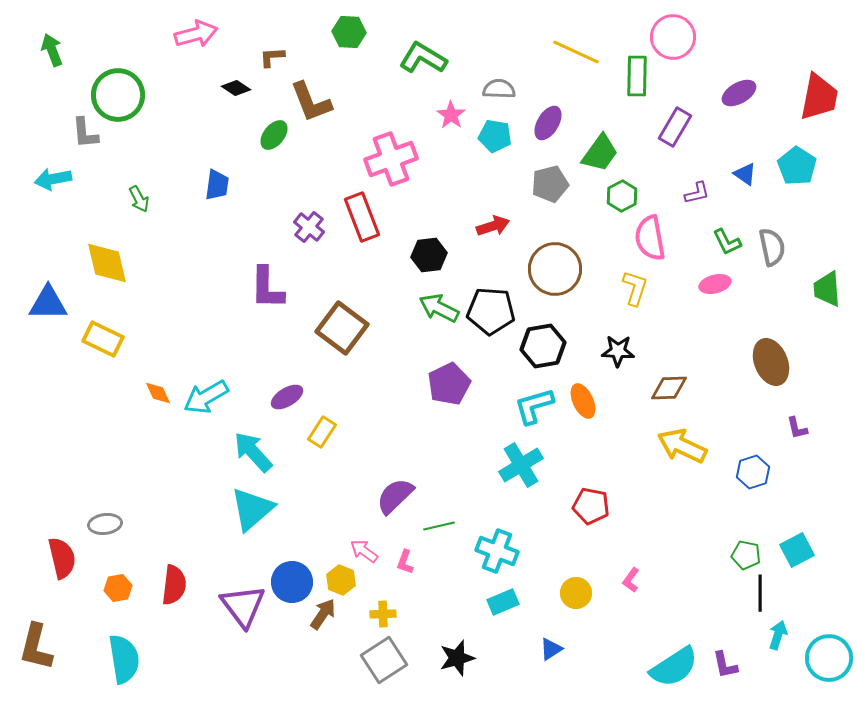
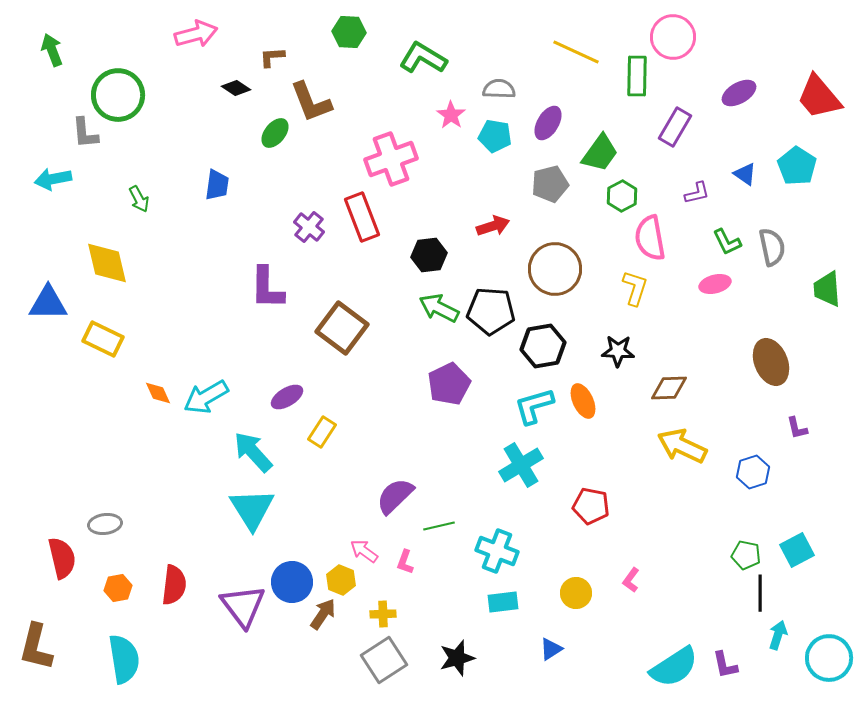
red trapezoid at (819, 97): rotated 129 degrees clockwise
green ellipse at (274, 135): moved 1 px right, 2 px up
cyan triangle at (252, 509): rotated 21 degrees counterclockwise
cyan rectangle at (503, 602): rotated 16 degrees clockwise
